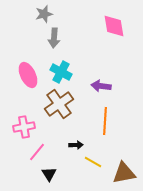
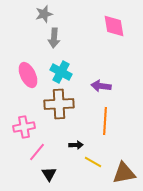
brown cross: rotated 32 degrees clockwise
